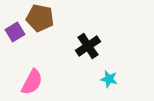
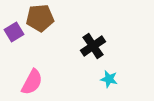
brown pentagon: rotated 16 degrees counterclockwise
purple square: moved 1 px left
black cross: moved 5 px right
